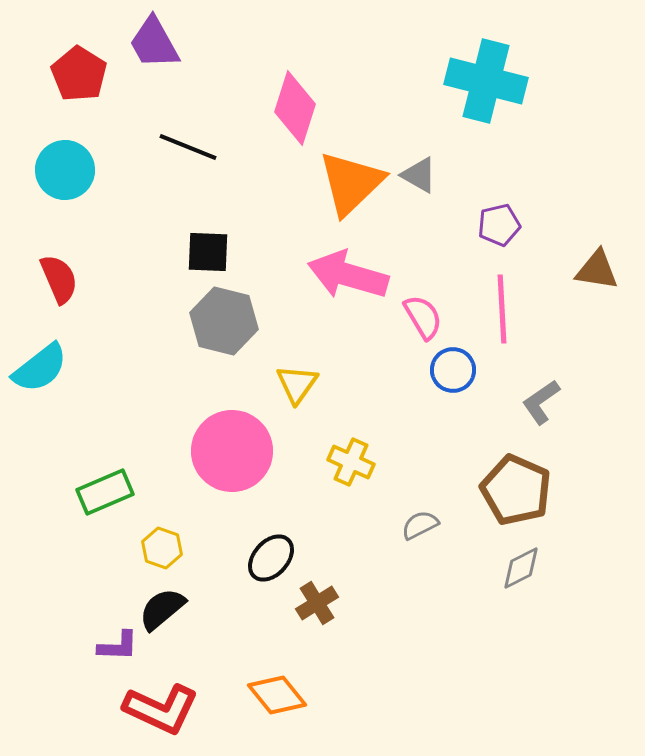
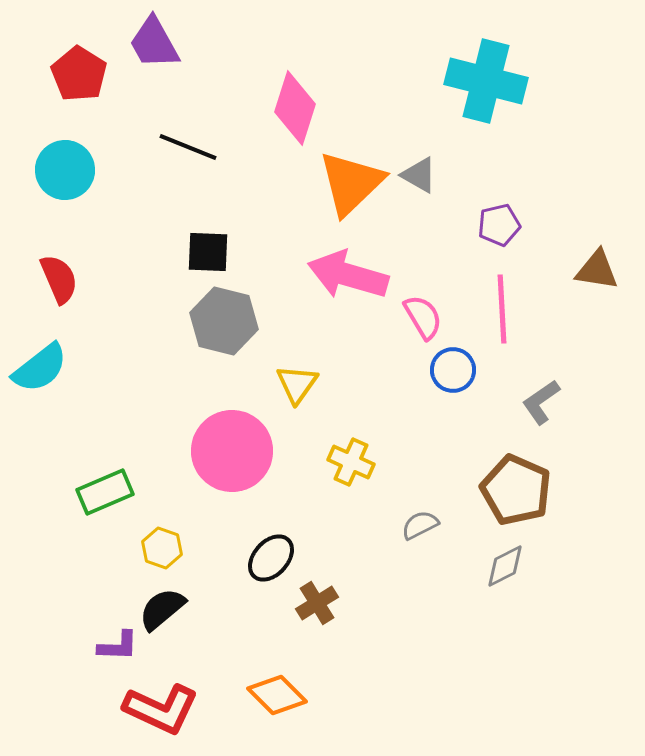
gray diamond: moved 16 px left, 2 px up
orange diamond: rotated 6 degrees counterclockwise
